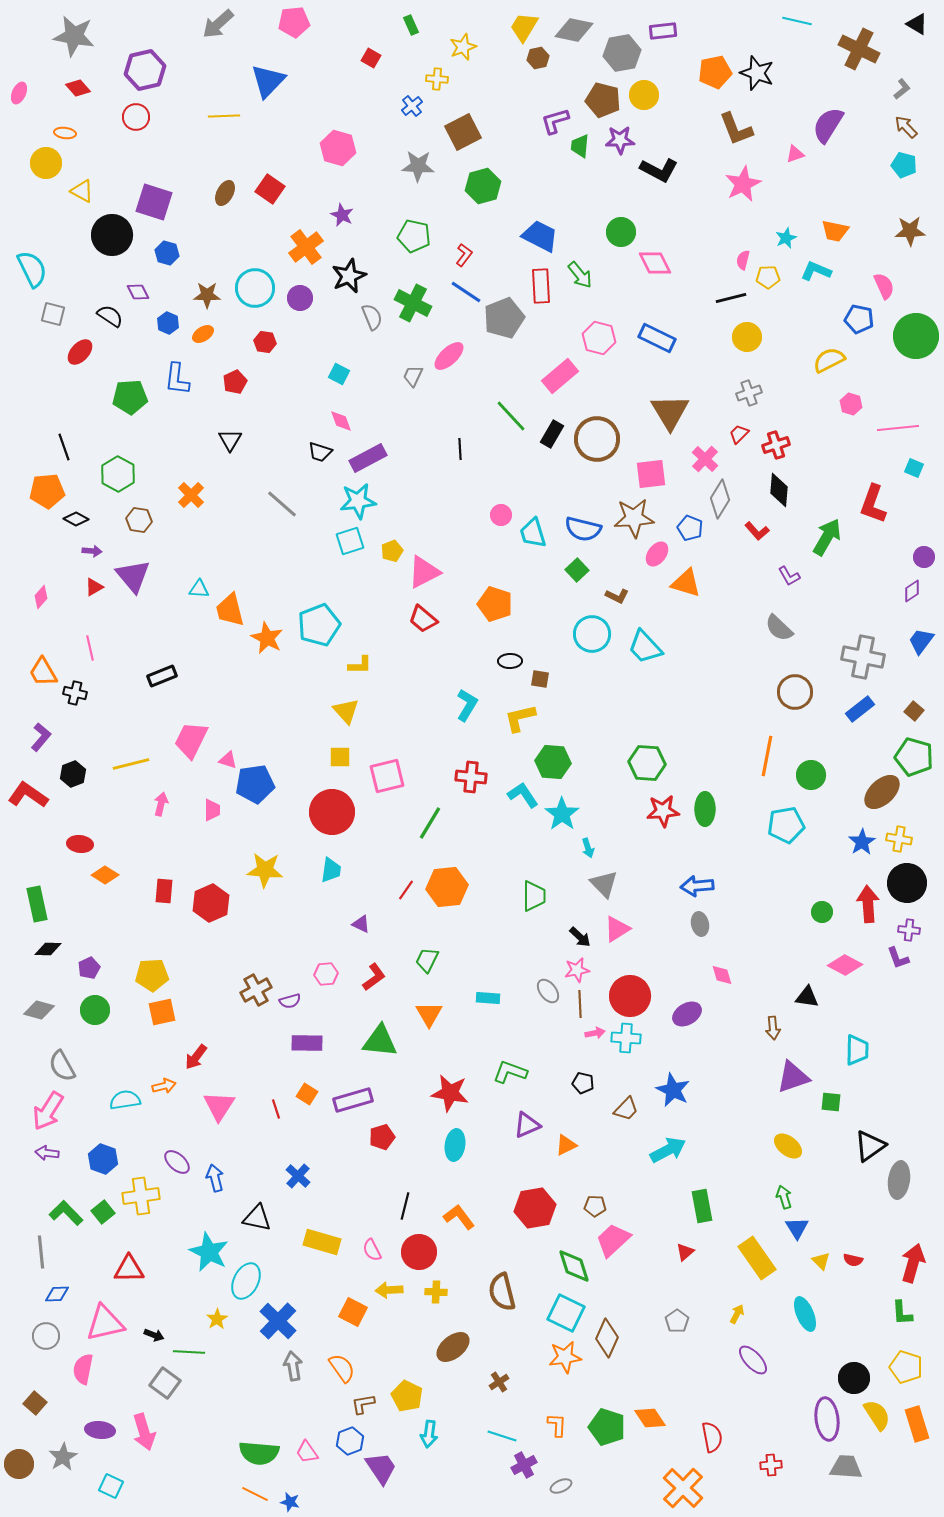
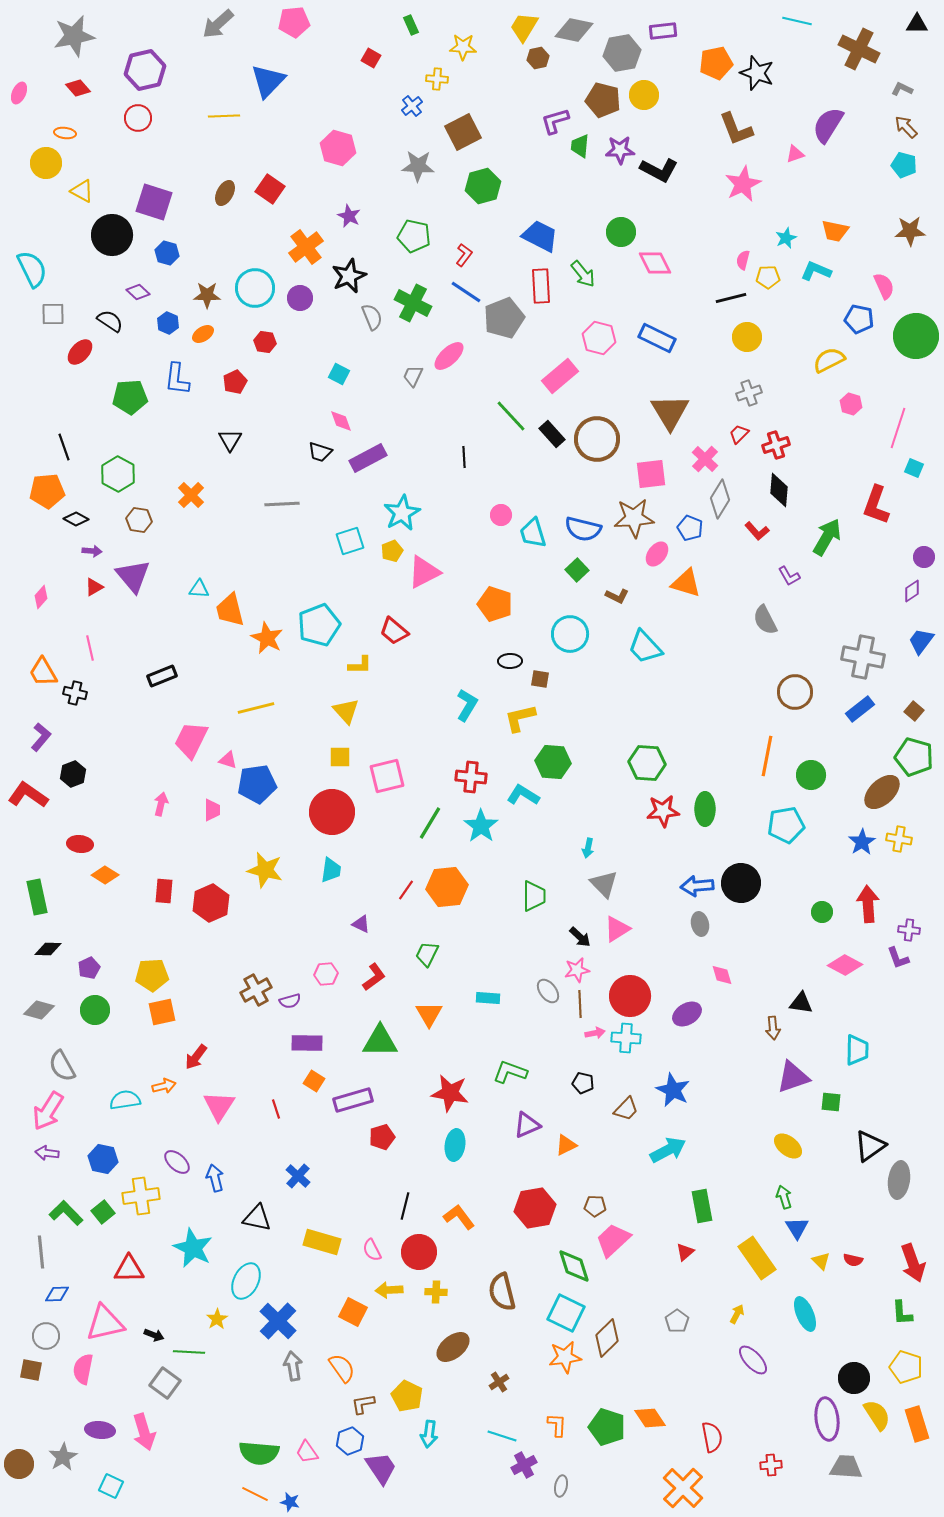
black triangle at (917, 24): rotated 30 degrees counterclockwise
gray star at (74, 36): rotated 21 degrees counterclockwise
yellow star at (463, 47): rotated 24 degrees clockwise
orange pentagon at (715, 72): moved 1 px right, 9 px up
gray L-shape at (902, 89): rotated 115 degrees counterclockwise
red circle at (136, 117): moved 2 px right, 1 px down
purple star at (620, 140): moved 10 px down
purple star at (342, 215): moved 7 px right, 1 px down
green arrow at (580, 275): moved 3 px right, 1 px up
purple diamond at (138, 292): rotated 20 degrees counterclockwise
gray square at (53, 314): rotated 15 degrees counterclockwise
black semicircle at (110, 316): moved 5 px down
pink line at (898, 428): rotated 66 degrees counterclockwise
black rectangle at (552, 434): rotated 72 degrees counterclockwise
black line at (460, 449): moved 4 px right, 8 px down
cyan star at (358, 501): moved 44 px right, 12 px down; rotated 21 degrees counterclockwise
gray line at (282, 504): rotated 44 degrees counterclockwise
red L-shape at (873, 504): moved 3 px right, 1 px down
red trapezoid at (423, 619): moved 29 px left, 12 px down
gray semicircle at (779, 628): moved 14 px left, 8 px up; rotated 20 degrees clockwise
cyan circle at (592, 634): moved 22 px left
yellow line at (131, 764): moved 125 px right, 56 px up
blue pentagon at (255, 784): moved 2 px right
cyan L-shape at (523, 795): rotated 24 degrees counterclockwise
cyan star at (562, 814): moved 81 px left, 12 px down
cyan arrow at (588, 848): rotated 30 degrees clockwise
yellow star at (265, 870): rotated 9 degrees clockwise
black circle at (907, 883): moved 166 px left
green rectangle at (37, 904): moved 7 px up
green trapezoid at (427, 960): moved 6 px up
black triangle at (807, 997): moved 6 px left, 6 px down
green triangle at (380, 1041): rotated 6 degrees counterclockwise
orange square at (307, 1094): moved 7 px right, 13 px up
blue hexagon at (103, 1159): rotated 8 degrees counterclockwise
cyan star at (209, 1252): moved 16 px left, 4 px up
red arrow at (913, 1263): rotated 144 degrees clockwise
brown diamond at (607, 1338): rotated 21 degrees clockwise
brown square at (35, 1403): moved 4 px left, 33 px up; rotated 30 degrees counterclockwise
gray ellipse at (561, 1486): rotated 55 degrees counterclockwise
